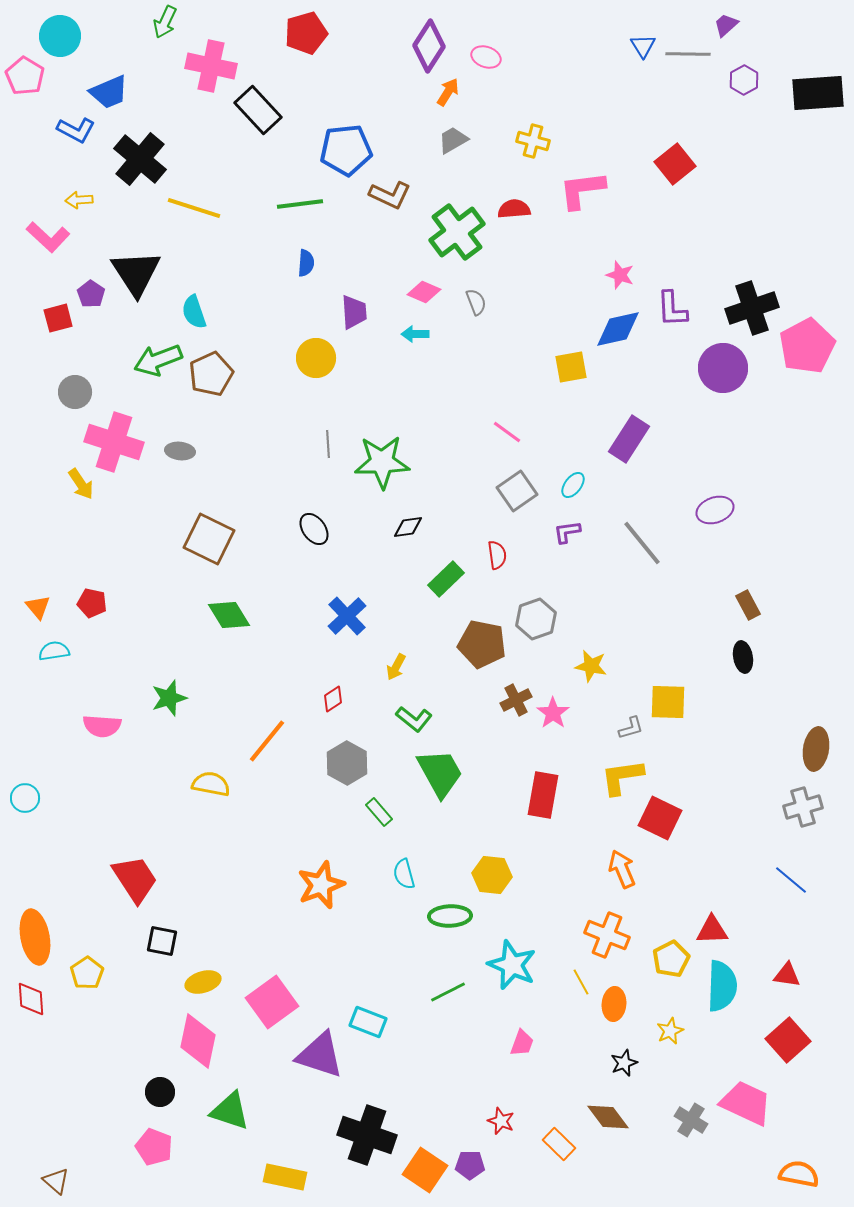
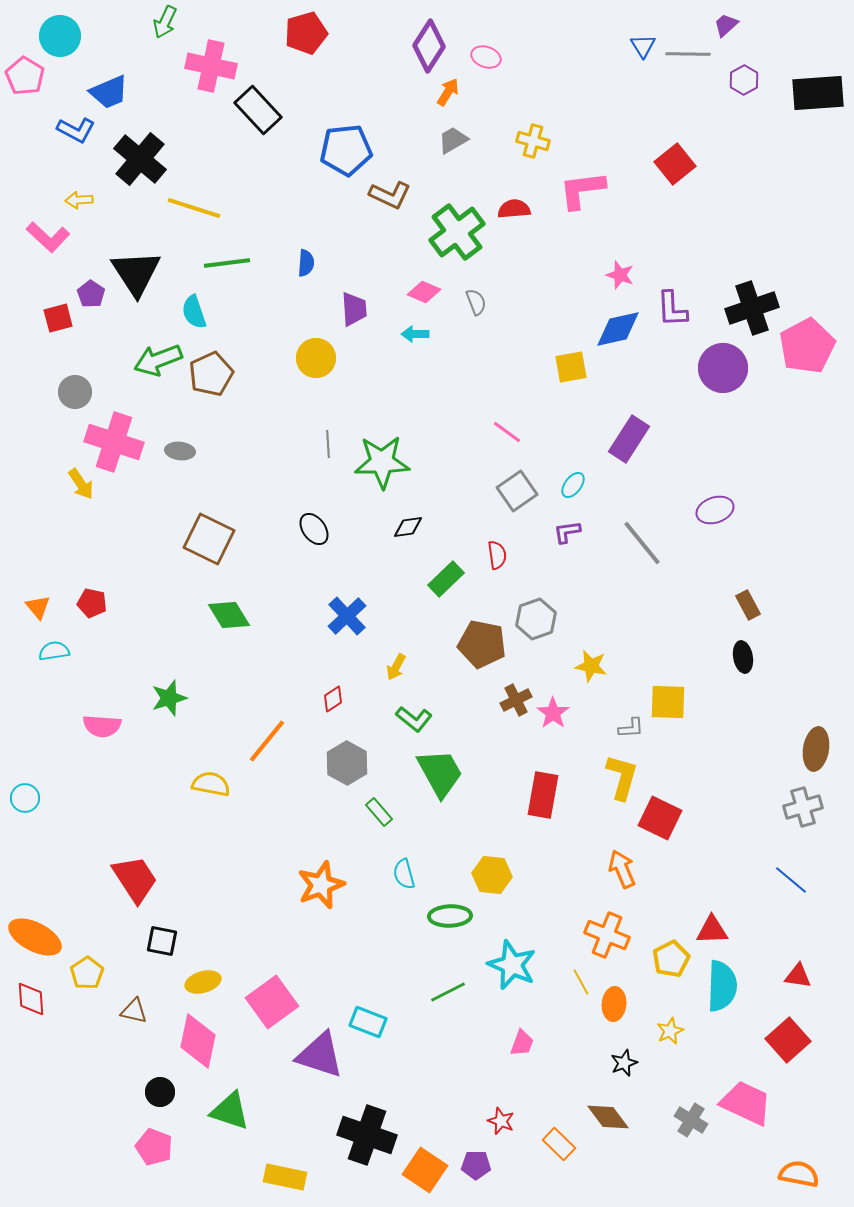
green line at (300, 204): moved 73 px left, 59 px down
purple trapezoid at (354, 312): moved 3 px up
gray L-shape at (631, 728): rotated 12 degrees clockwise
yellow L-shape at (622, 777): rotated 114 degrees clockwise
orange ellipse at (35, 937): rotated 52 degrees counterclockwise
red triangle at (787, 975): moved 11 px right, 1 px down
purple pentagon at (470, 1165): moved 6 px right
brown triangle at (56, 1181): moved 78 px right, 170 px up; rotated 28 degrees counterclockwise
